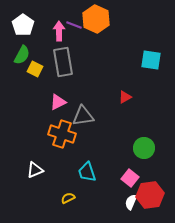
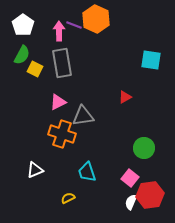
gray rectangle: moved 1 px left, 1 px down
